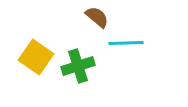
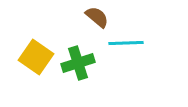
green cross: moved 3 px up
